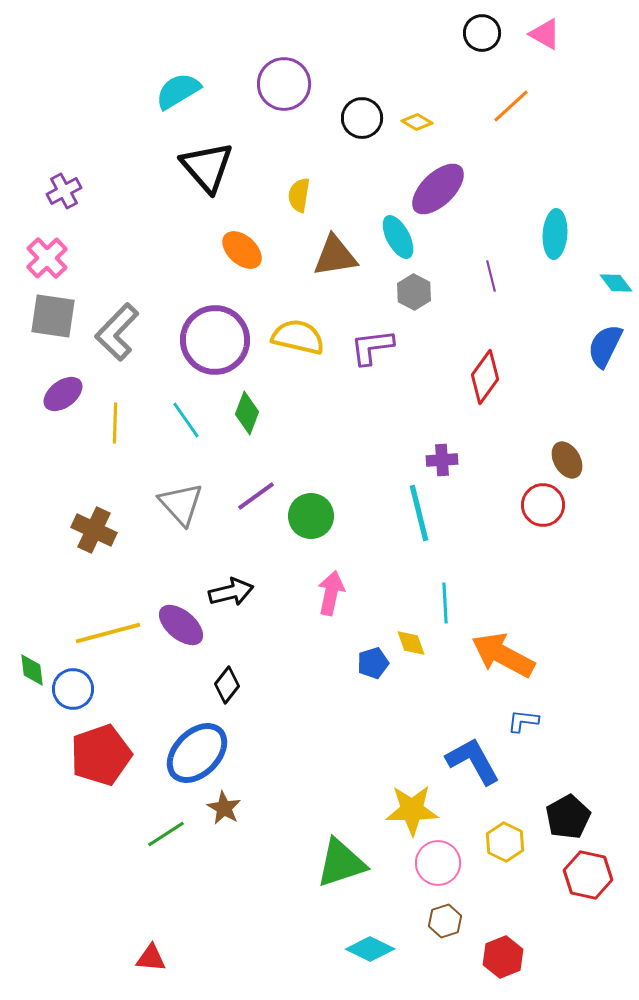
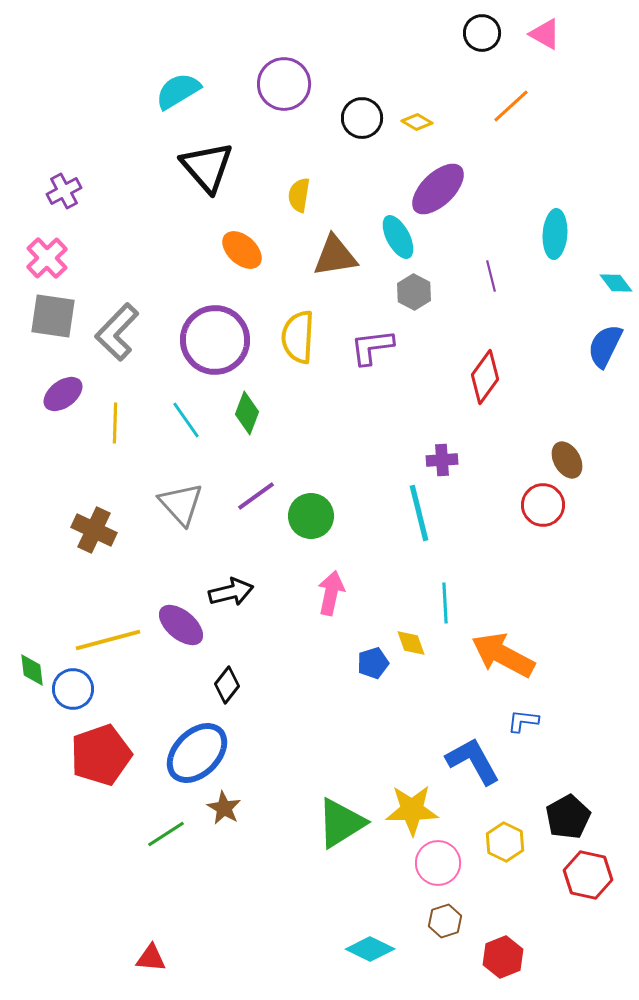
yellow semicircle at (298, 337): rotated 100 degrees counterclockwise
yellow line at (108, 633): moved 7 px down
green triangle at (341, 863): moved 40 px up; rotated 14 degrees counterclockwise
